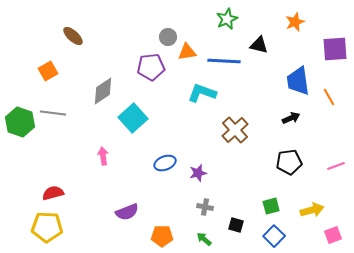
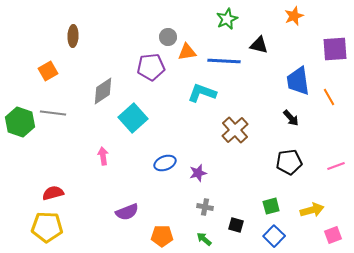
orange star: moved 1 px left, 6 px up
brown ellipse: rotated 50 degrees clockwise
black arrow: rotated 72 degrees clockwise
